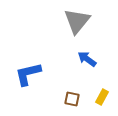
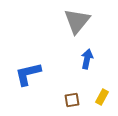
blue arrow: rotated 66 degrees clockwise
brown square: moved 1 px down; rotated 21 degrees counterclockwise
